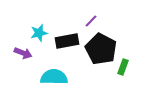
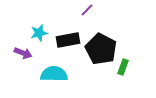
purple line: moved 4 px left, 11 px up
black rectangle: moved 1 px right, 1 px up
cyan semicircle: moved 3 px up
